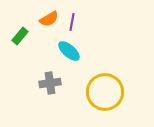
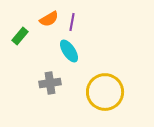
cyan ellipse: rotated 15 degrees clockwise
